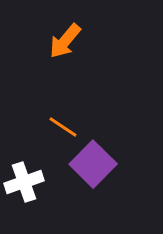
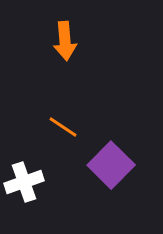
orange arrow: rotated 45 degrees counterclockwise
purple square: moved 18 px right, 1 px down
